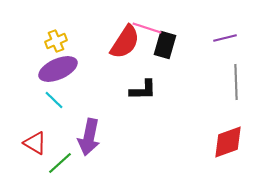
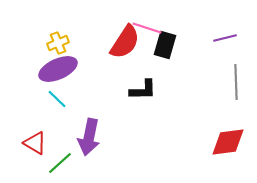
yellow cross: moved 2 px right, 2 px down
cyan line: moved 3 px right, 1 px up
red diamond: rotated 12 degrees clockwise
